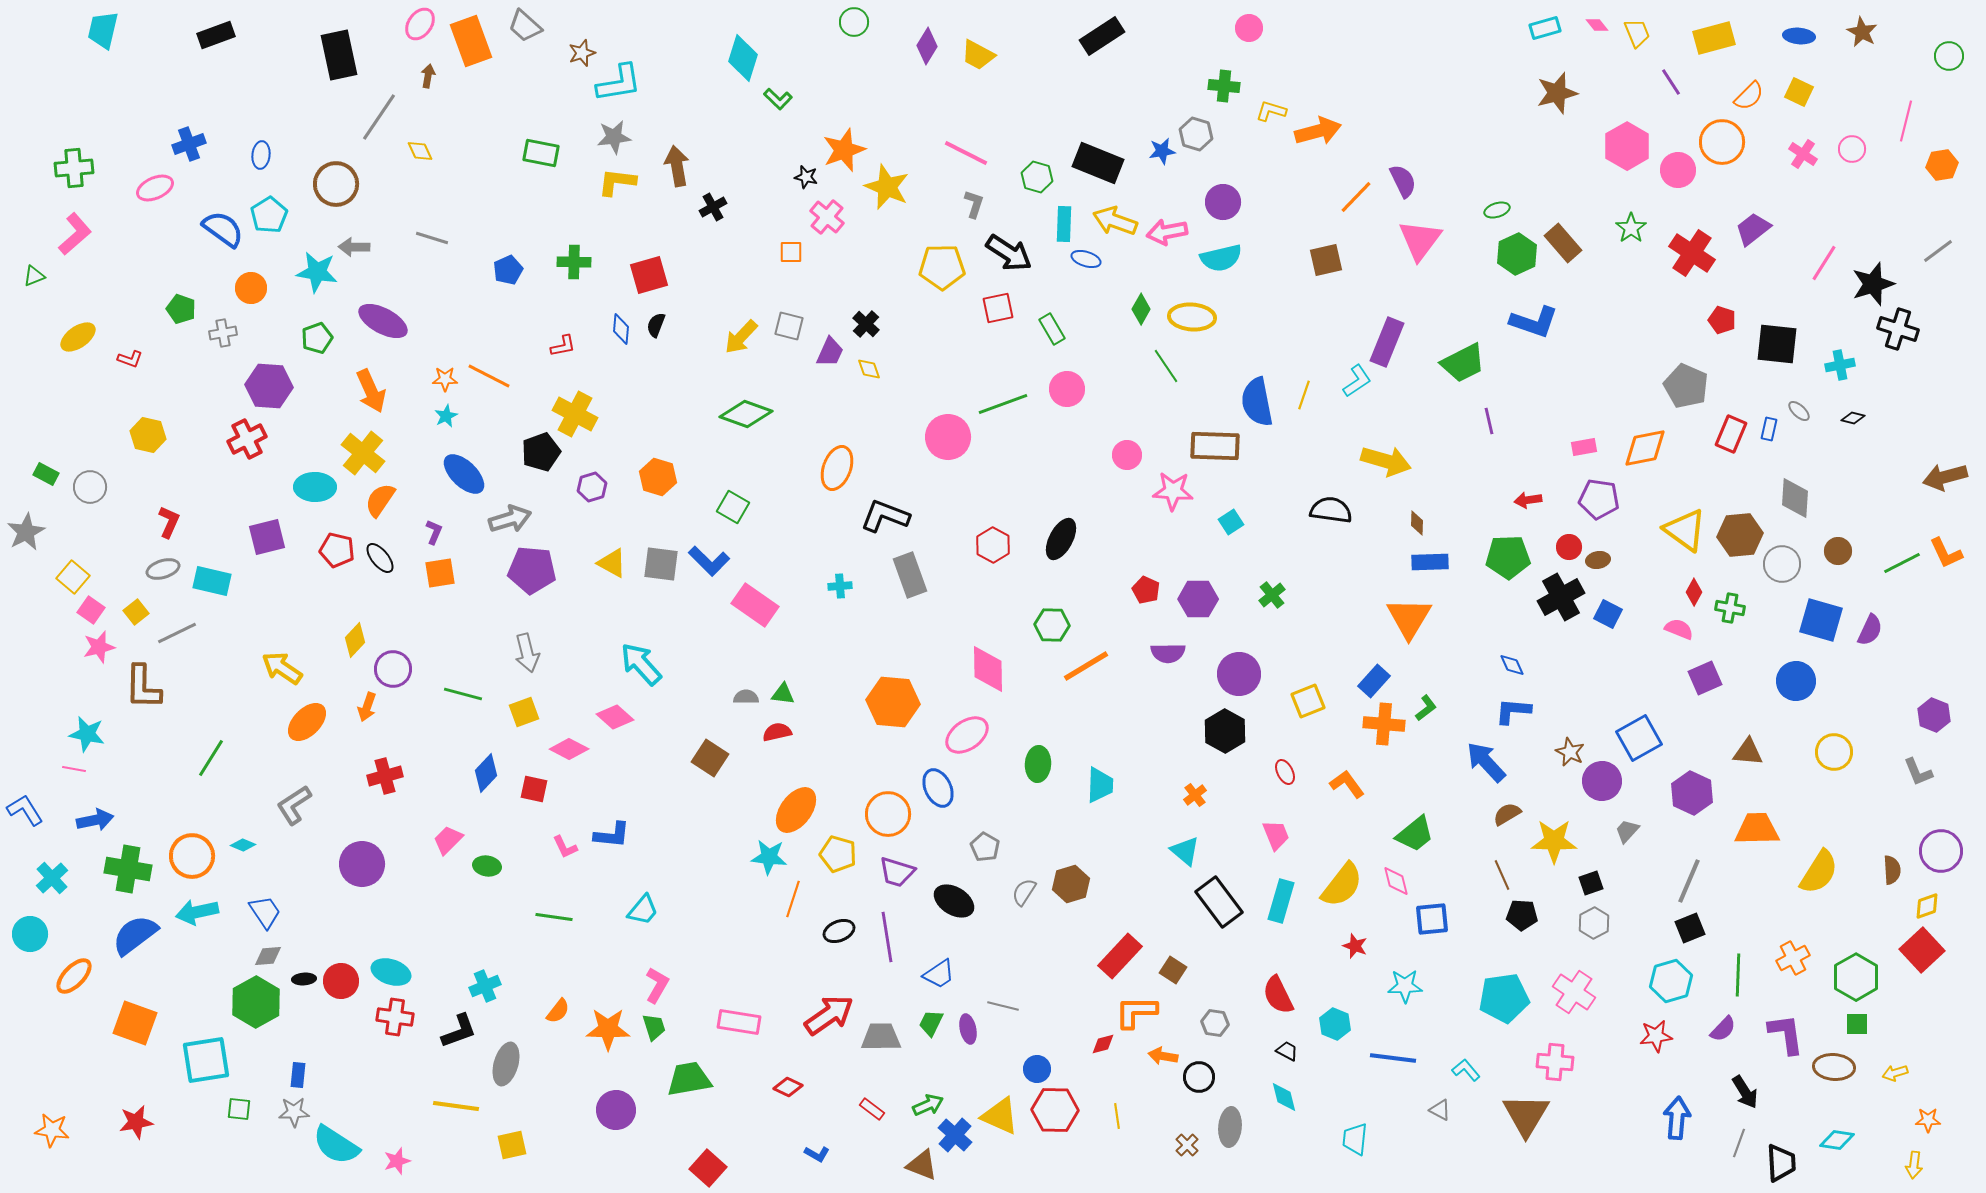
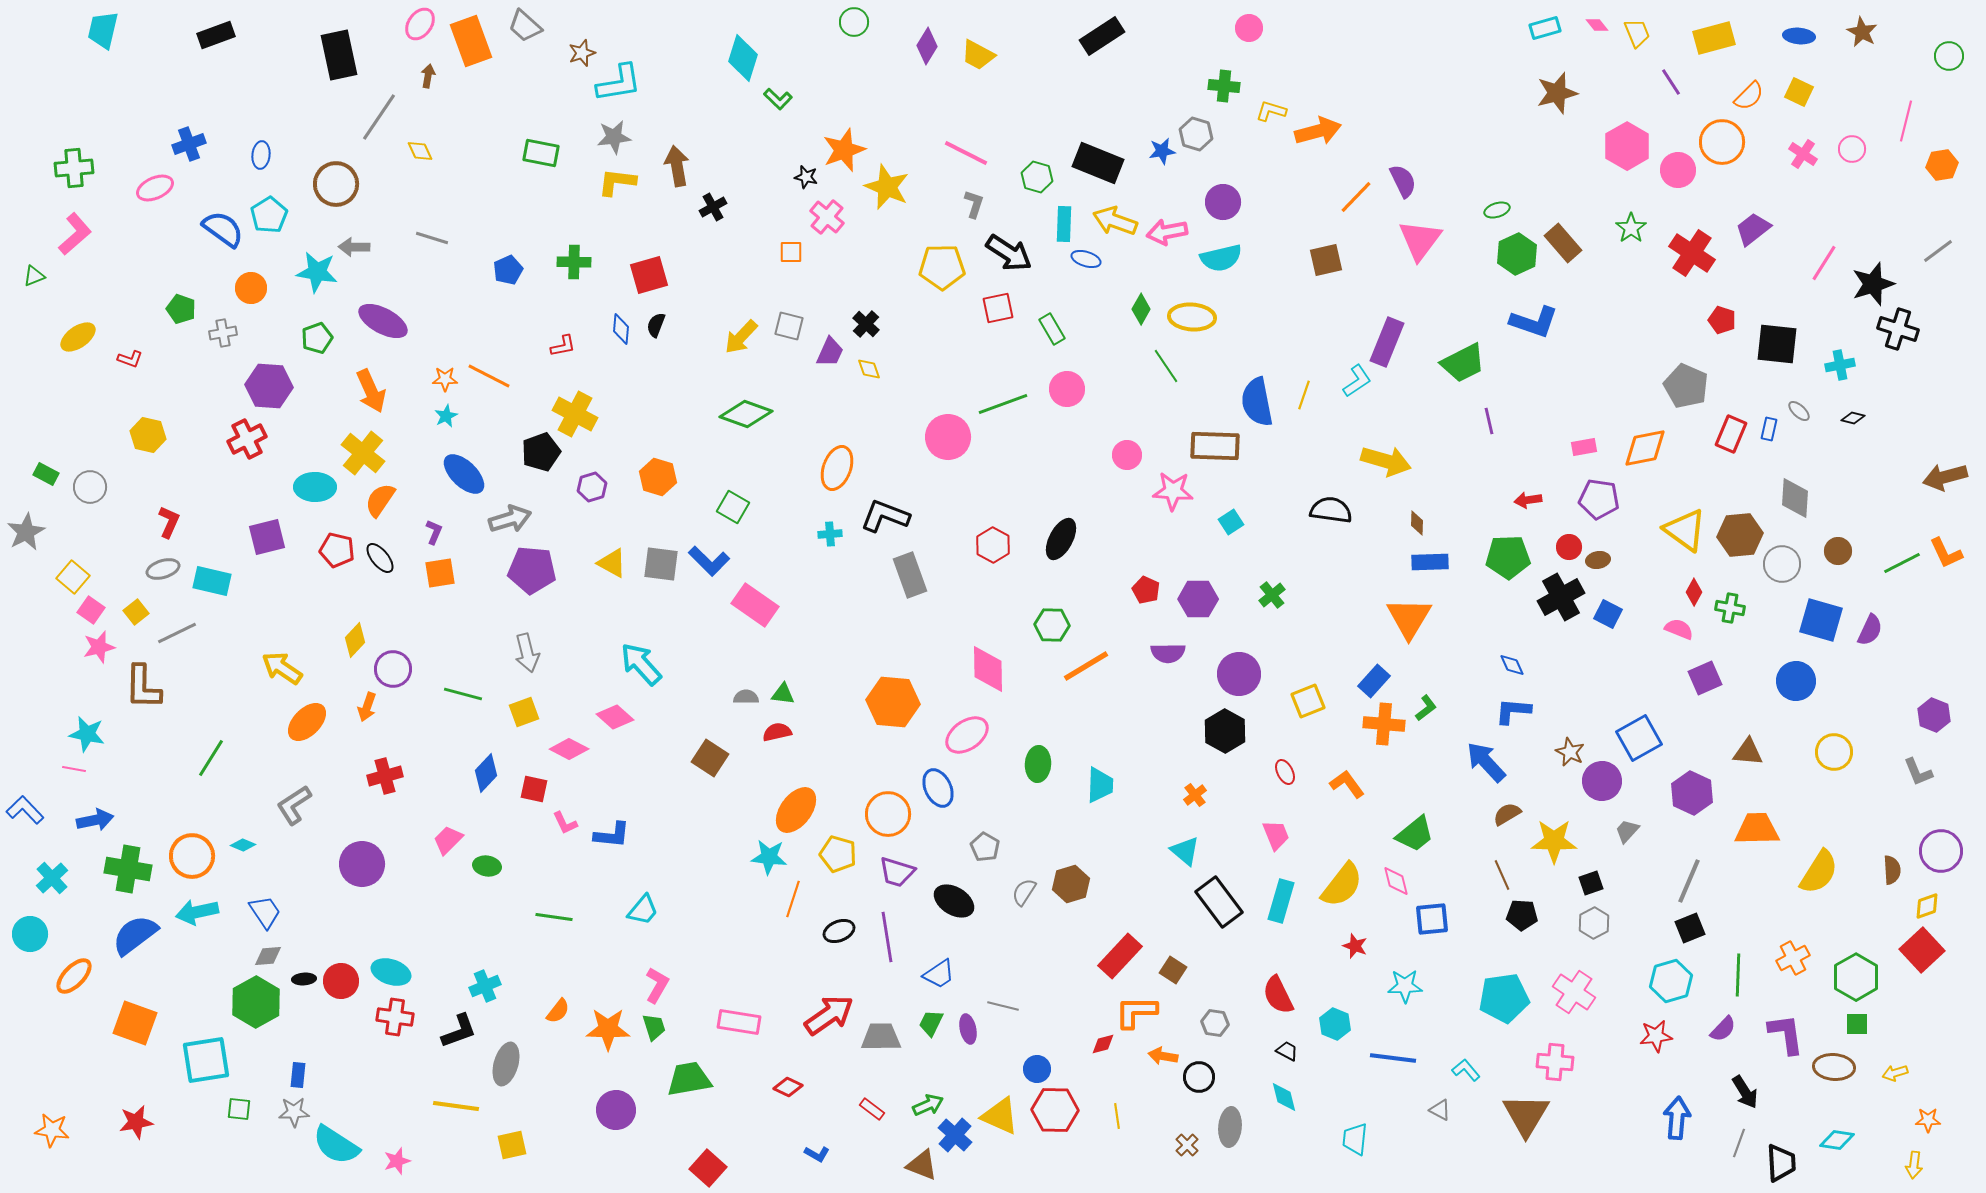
cyan cross at (840, 586): moved 10 px left, 52 px up
blue L-shape at (25, 810): rotated 12 degrees counterclockwise
pink L-shape at (565, 847): moved 24 px up
